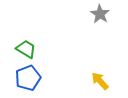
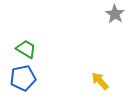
gray star: moved 15 px right
blue pentagon: moved 5 px left; rotated 10 degrees clockwise
